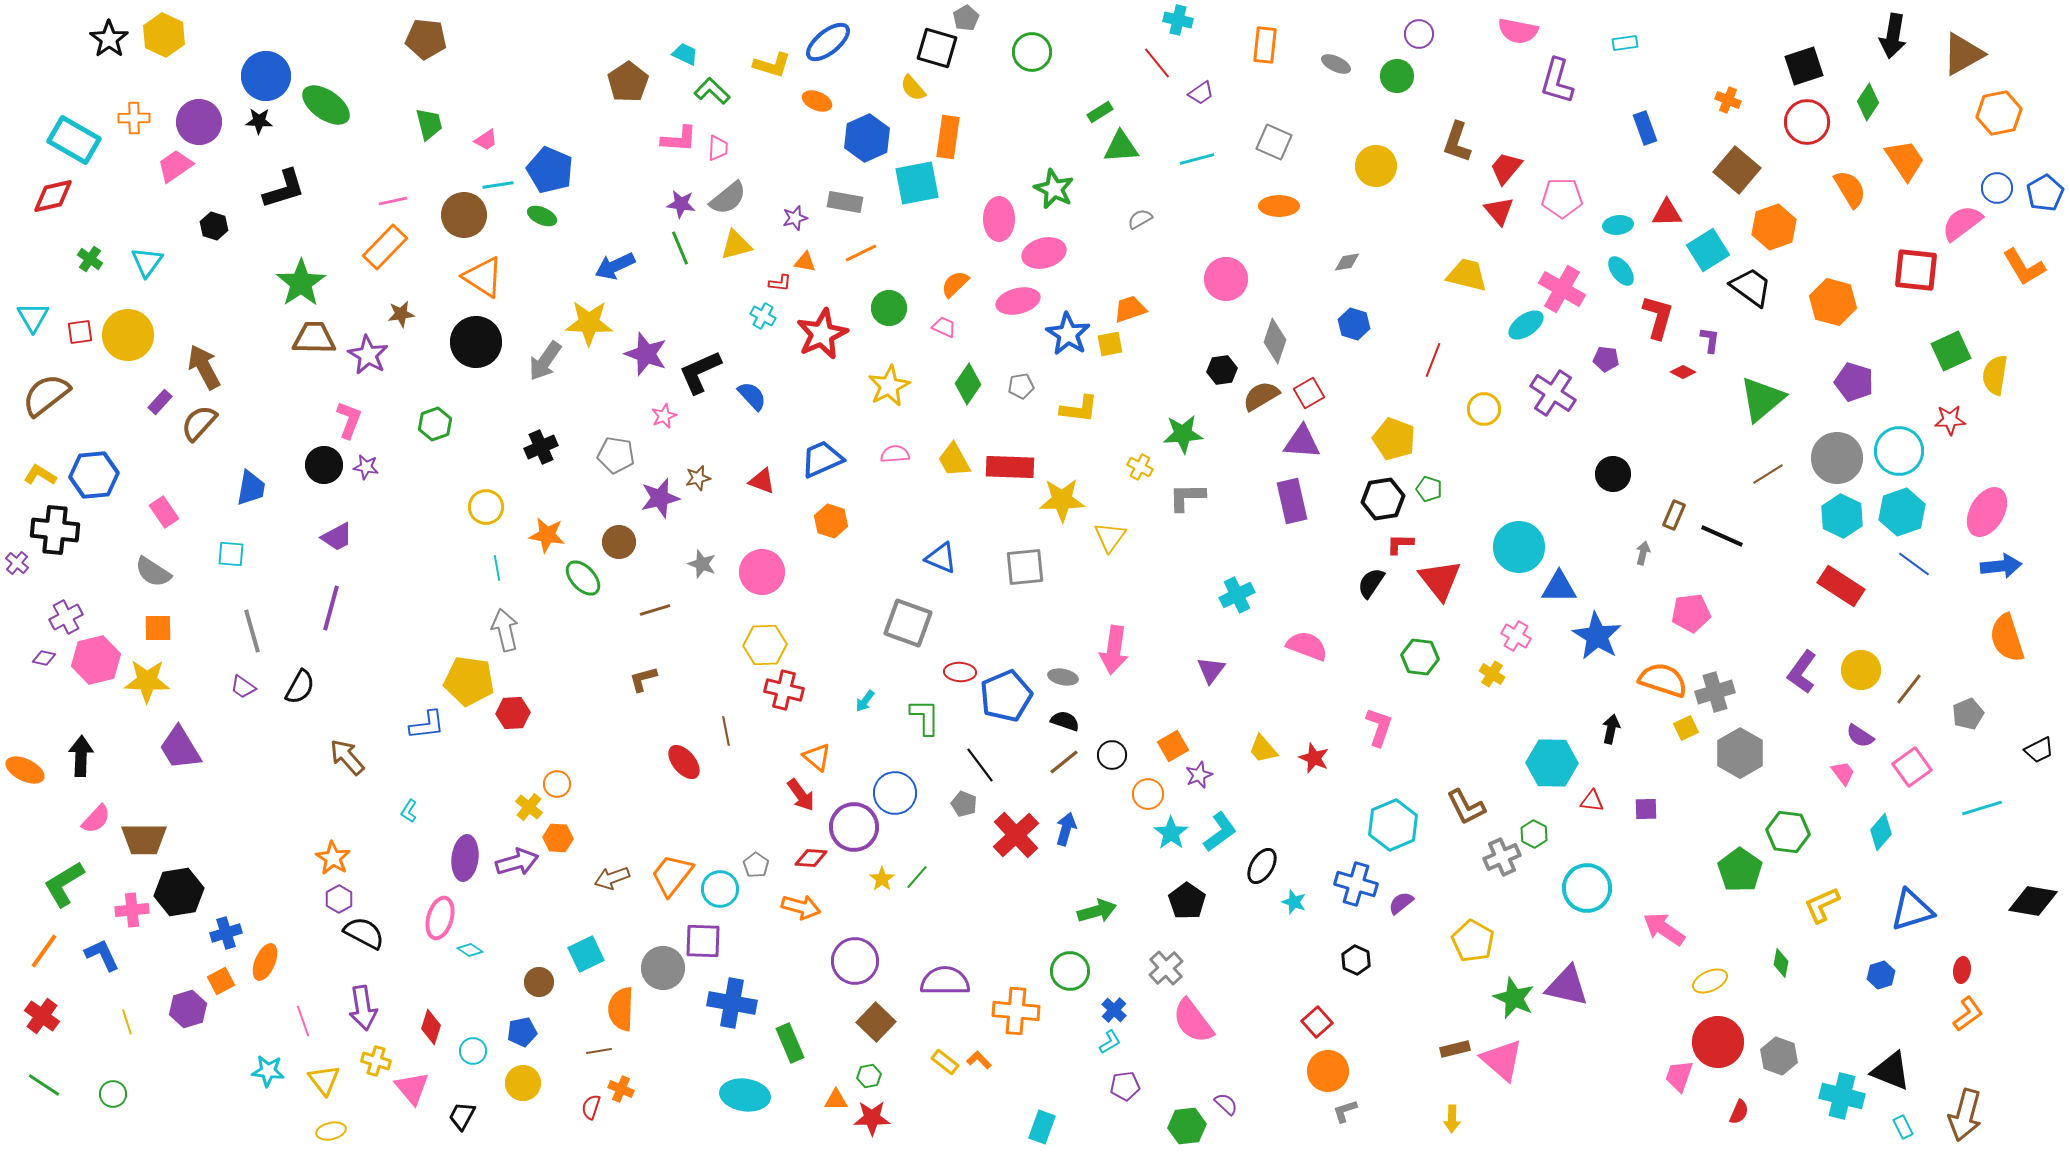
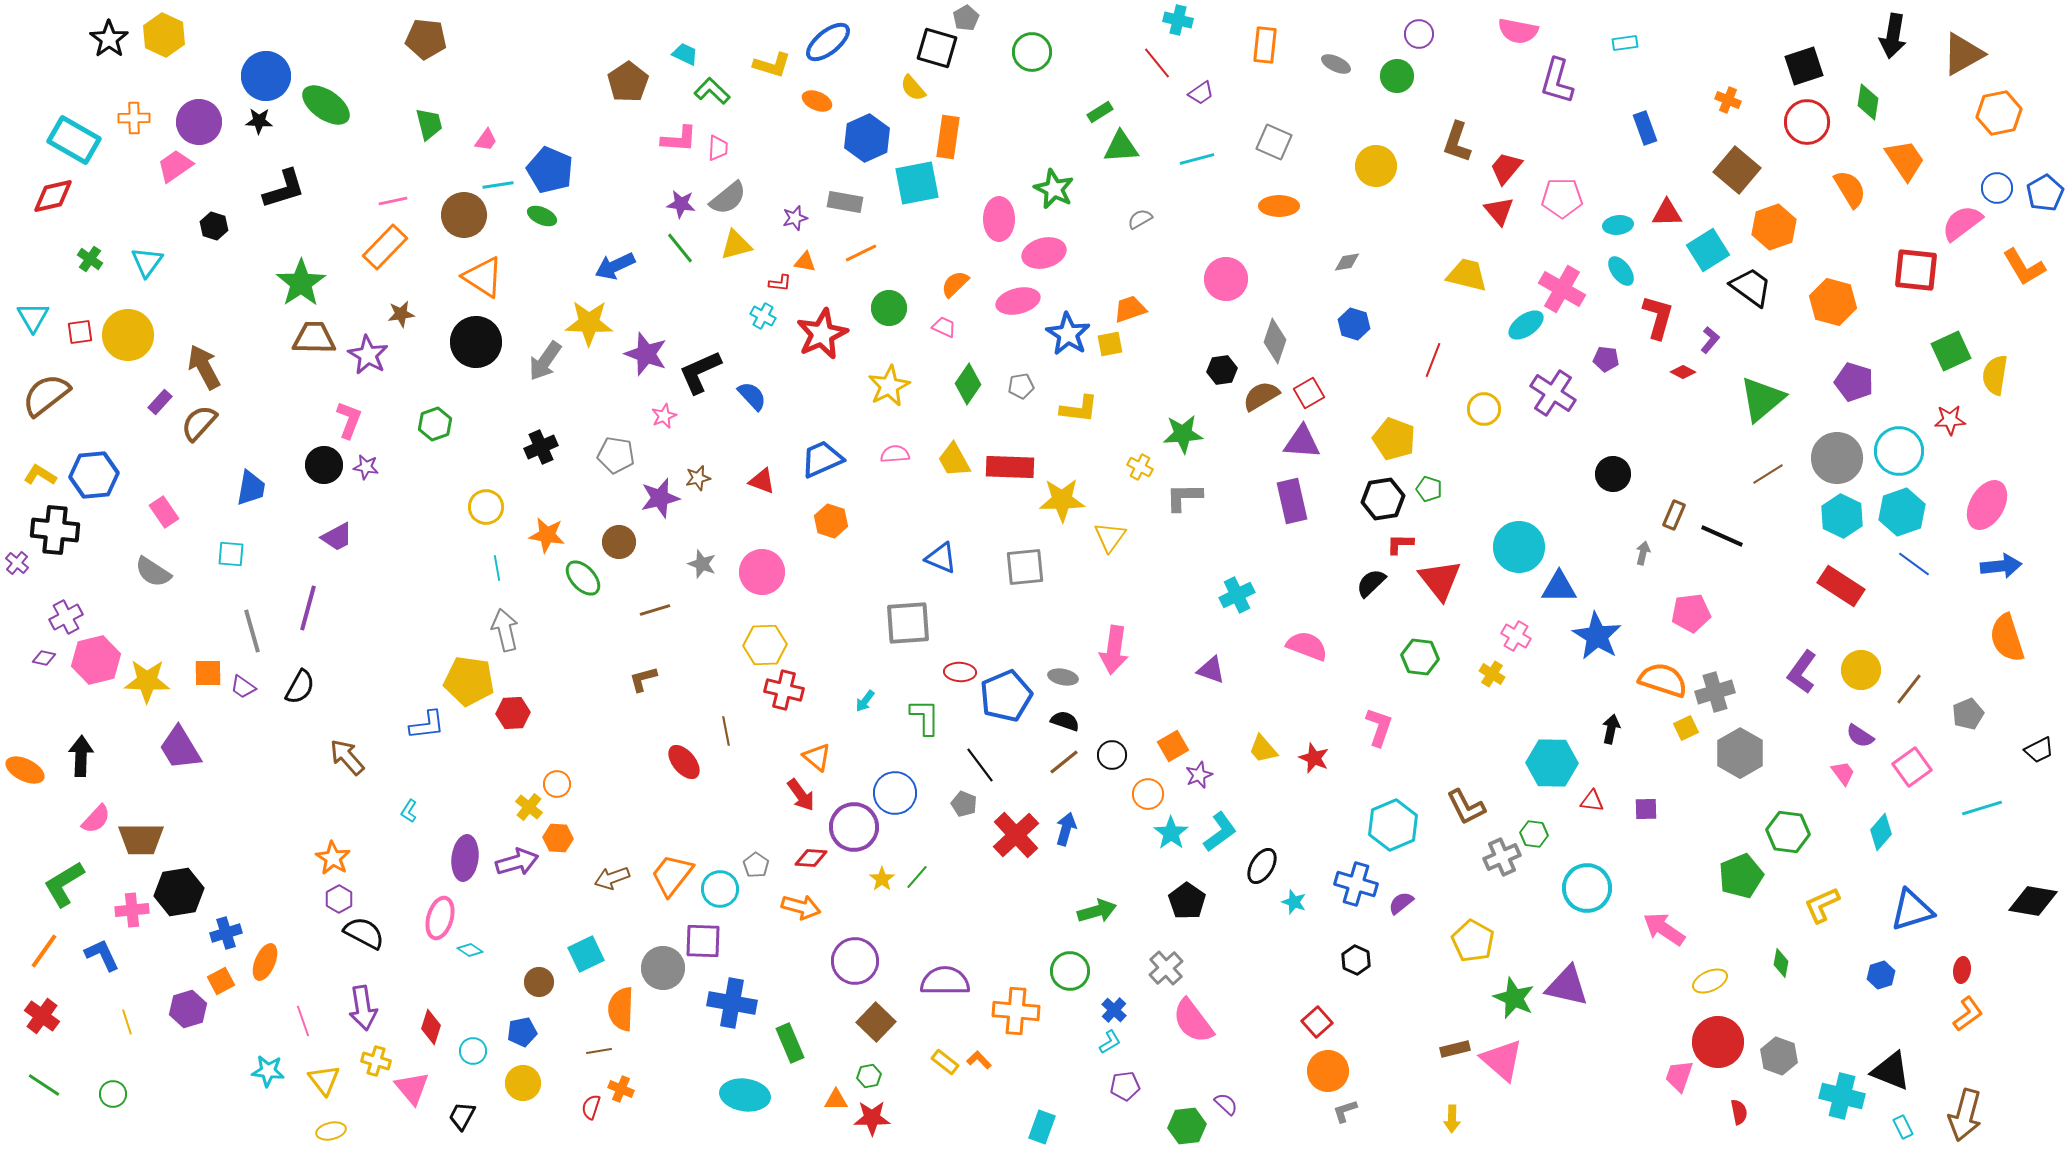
green diamond at (1868, 102): rotated 24 degrees counterclockwise
pink trapezoid at (486, 140): rotated 20 degrees counterclockwise
green line at (680, 248): rotated 16 degrees counterclockwise
purple L-shape at (1710, 340): rotated 32 degrees clockwise
gray L-shape at (1187, 497): moved 3 px left
pink ellipse at (1987, 512): moved 7 px up
black semicircle at (1371, 583): rotated 12 degrees clockwise
purple line at (331, 608): moved 23 px left
gray square at (908, 623): rotated 24 degrees counterclockwise
orange square at (158, 628): moved 50 px right, 45 px down
purple triangle at (1211, 670): rotated 48 degrees counterclockwise
green hexagon at (1534, 834): rotated 20 degrees counterclockwise
brown trapezoid at (144, 839): moved 3 px left
green pentagon at (1740, 870): moved 1 px right, 6 px down; rotated 15 degrees clockwise
red semicircle at (1739, 1112): rotated 35 degrees counterclockwise
